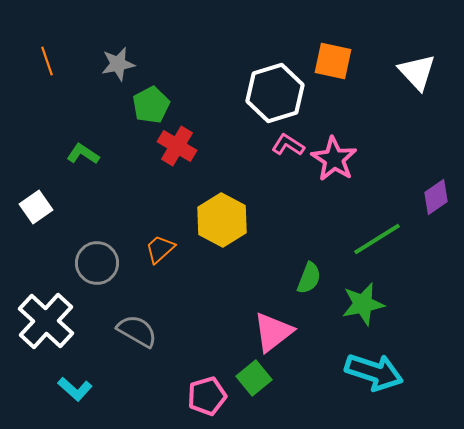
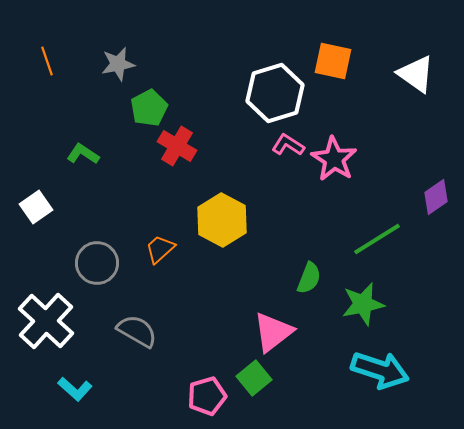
white triangle: moved 1 px left, 2 px down; rotated 12 degrees counterclockwise
green pentagon: moved 2 px left, 3 px down
cyan arrow: moved 6 px right, 2 px up
